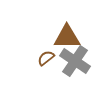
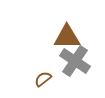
brown semicircle: moved 3 px left, 21 px down
